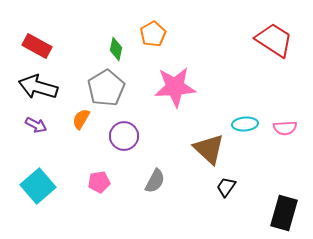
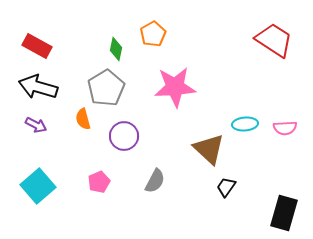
orange semicircle: moved 2 px right; rotated 45 degrees counterclockwise
pink pentagon: rotated 15 degrees counterclockwise
